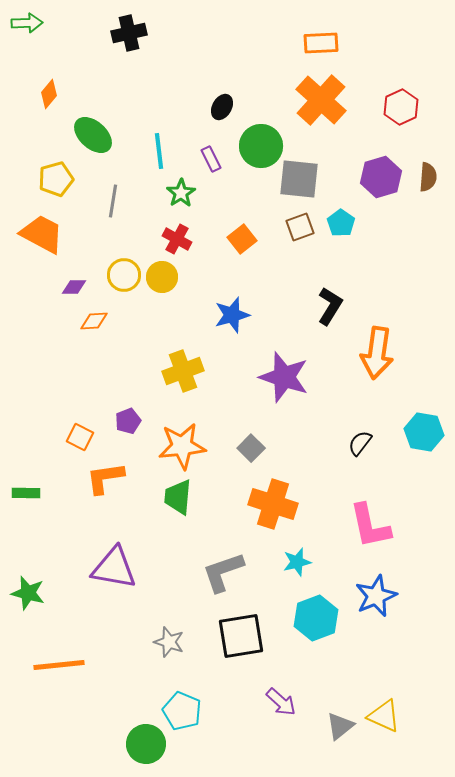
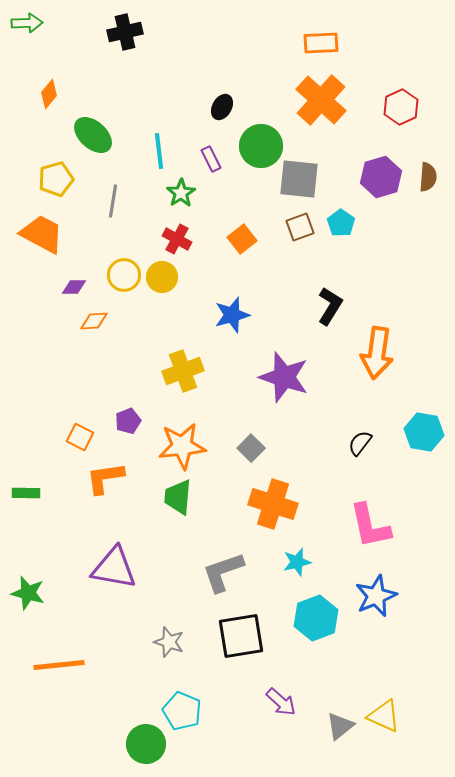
black cross at (129, 33): moved 4 px left, 1 px up
